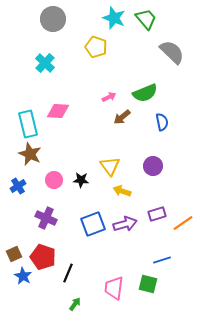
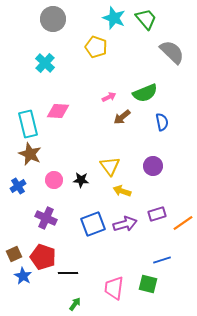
black line: rotated 66 degrees clockwise
